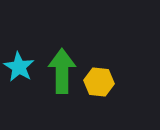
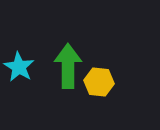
green arrow: moved 6 px right, 5 px up
